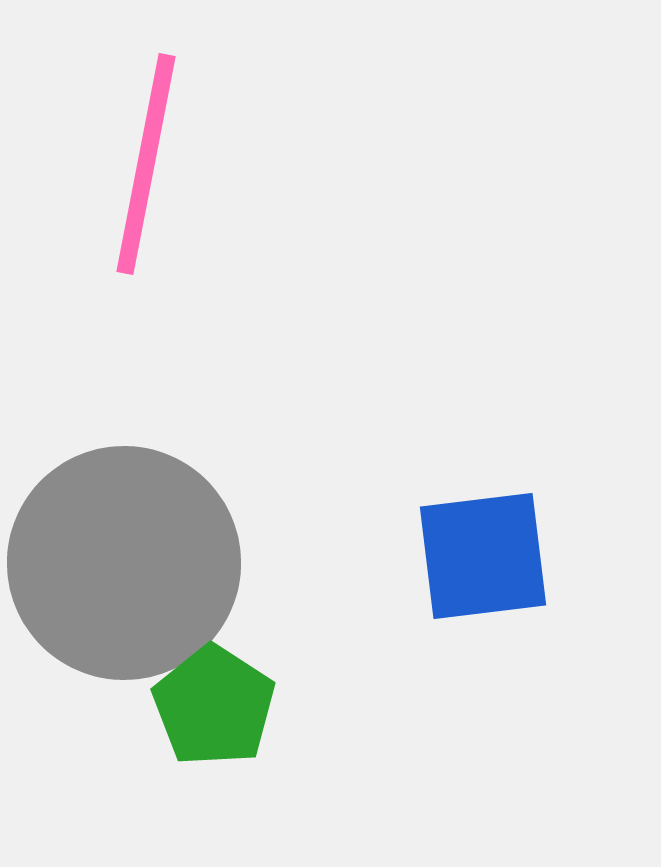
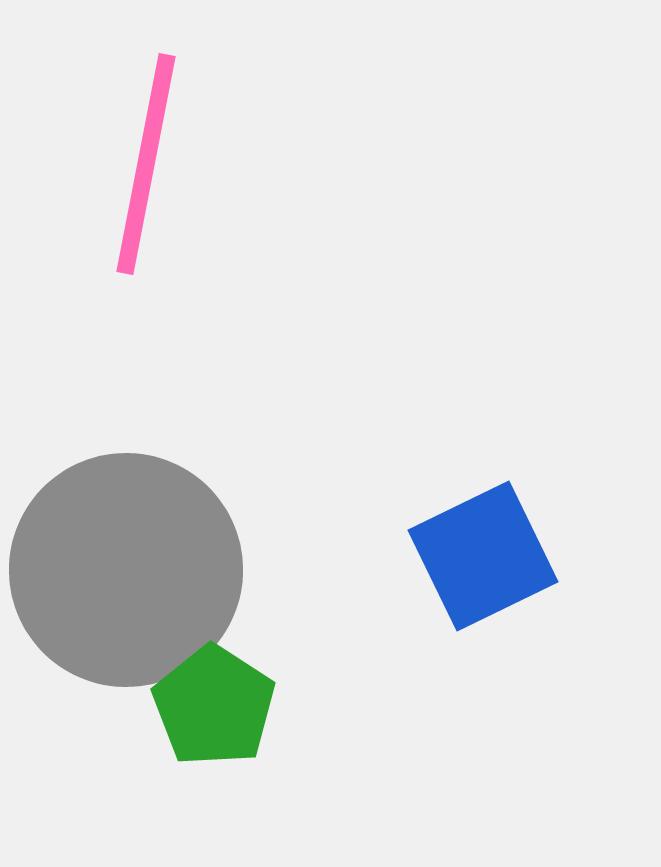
blue square: rotated 19 degrees counterclockwise
gray circle: moved 2 px right, 7 px down
